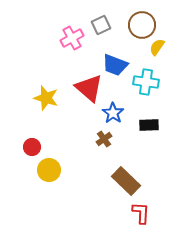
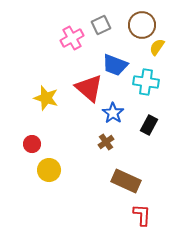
black rectangle: rotated 60 degrees counterclockwise
brown cross: moved 2 px right, 3 px down
red circle: moved 3 px up
brown rectangle: rotated 20 degrees counterclockwise
red L-shape: moved 1 px right, 2 px down
